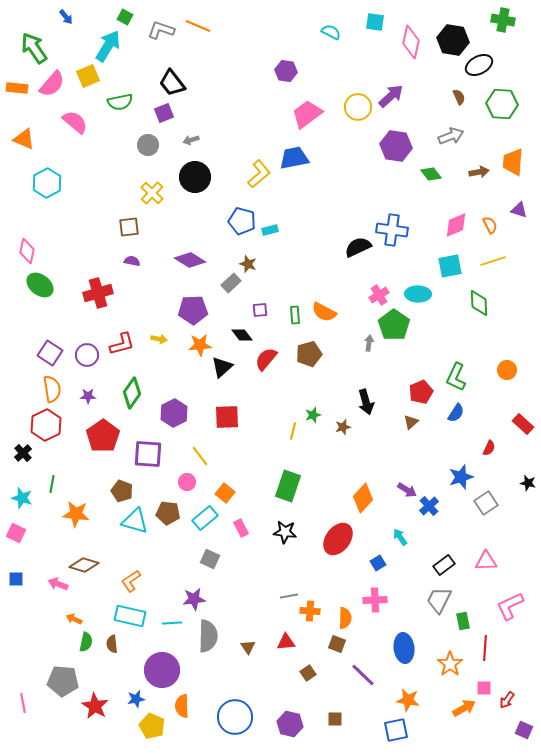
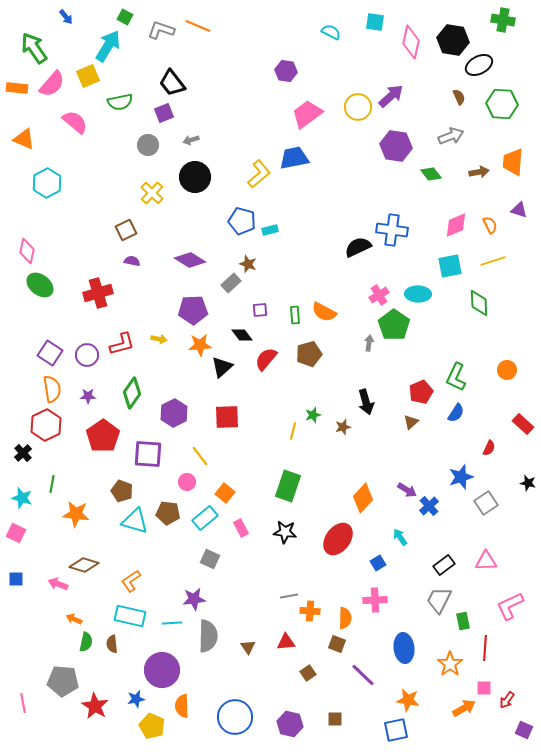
brown square at (129, 227): moved 3 px left, 3 px down; rotated 20 degrees counterclockwise
